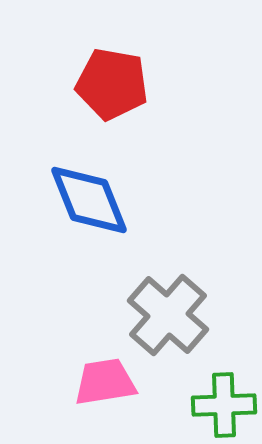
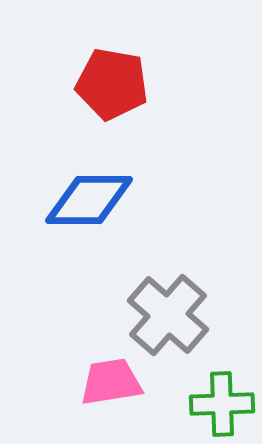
blue diamond: rotated 68 degrees counterclockwise
pink trapezoid: moved 6 px right
green cross: moved 2 px left, 1 px up
